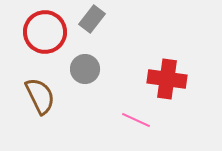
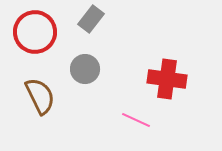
gray rectangle: moved 1 px left
red circle: moved 10 px left
